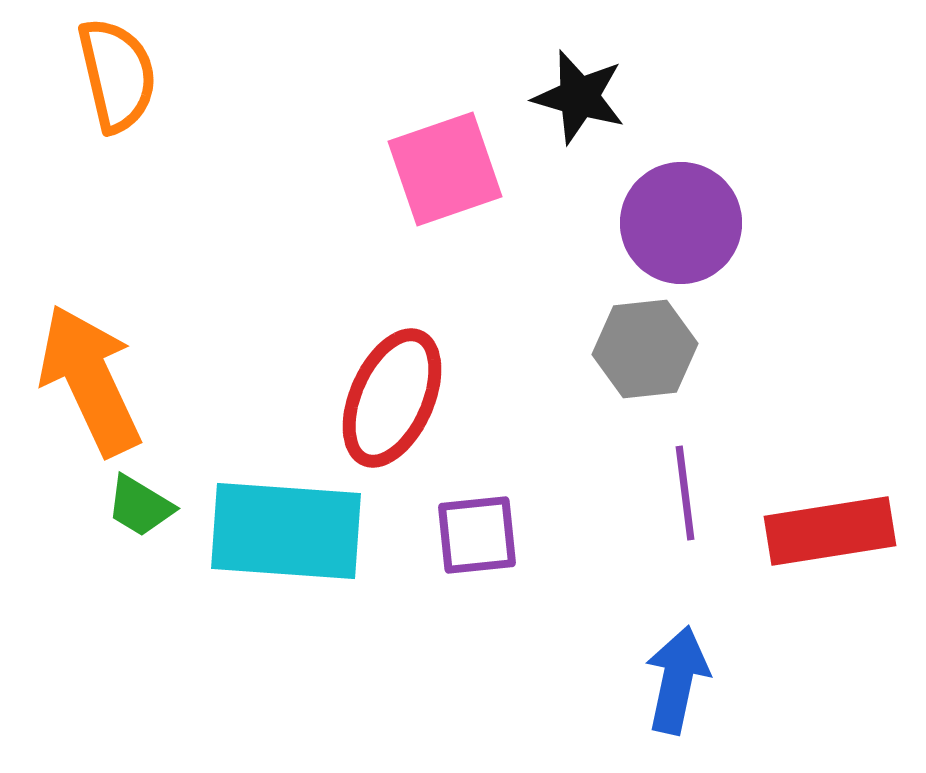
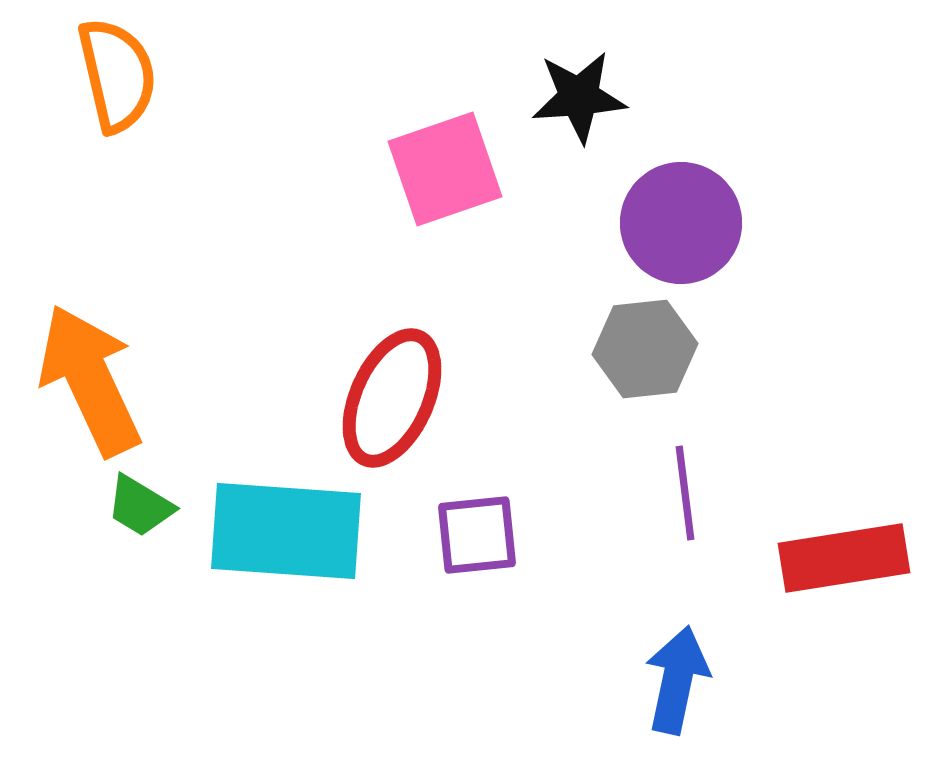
black star: rotated 20 degrees counterclockwise
red rectangle: moved 14 px right, 27 px down
